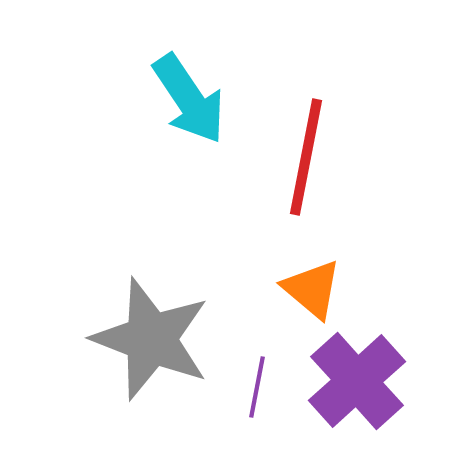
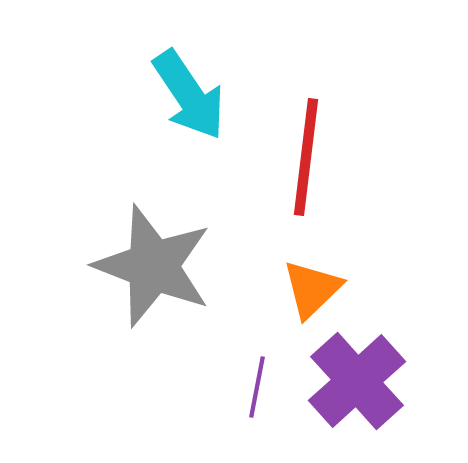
cyan arrow: moved 4 px up
red line: rotated 4 degrees counterclockwise
orange triangle: rotated 36 degrees clockwise
gray star: moved 2 px right, 73 px up
